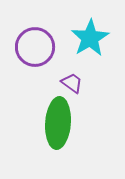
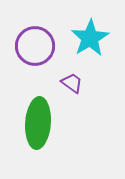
purple circle: moved 1 px up
green ellipse: moved 20 px left
